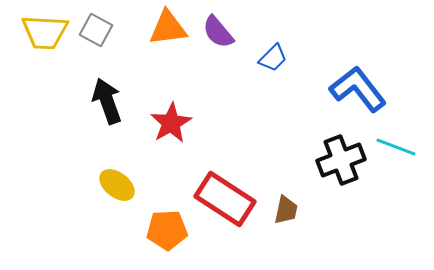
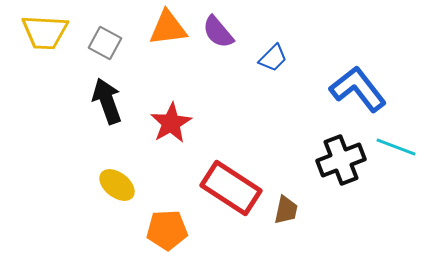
gray square: moved 9 px right, 13 px down
red rectangle: moved 6 px right, 11 px up
